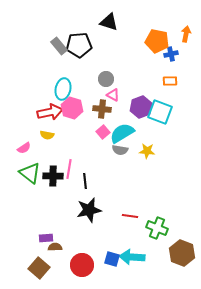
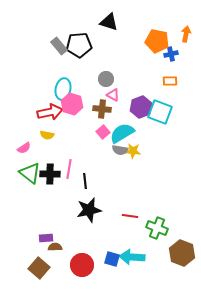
pink hexagon: moved 4 px up
yellow star: moved 14 px left
black cross: moved 3 px left, 2 px up
